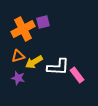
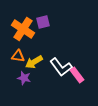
orange cross: rotated 30 degrees counterclockwise
orange triangle: rotated 24 degrees clockwise
white L-shape: moved 3 px right; rotated 50 degrees clockwise
purple star: moved 6 px right
